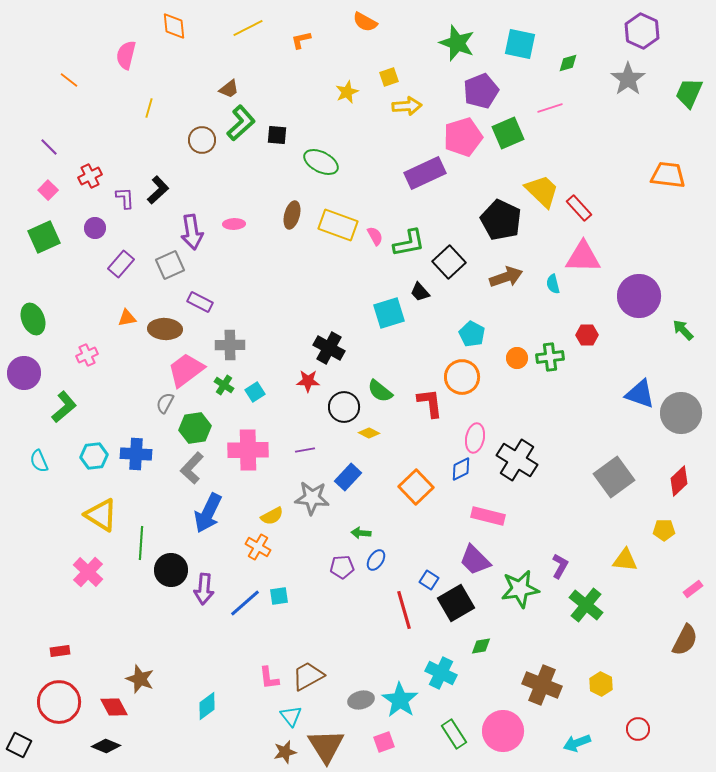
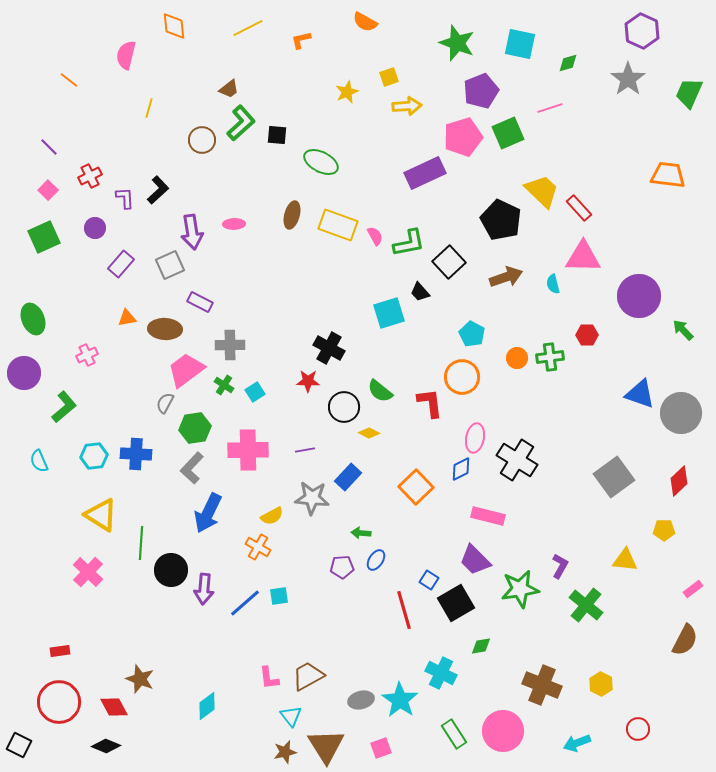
pink square at (384, 742): moved 3 px left, 6 px down
